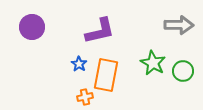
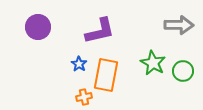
purple circle: moved 6 px right
orange cross: moved 1 px left
